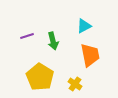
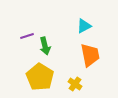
green arrow: moved 8 px left, 5 px down
